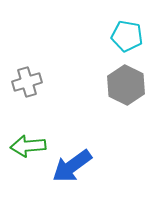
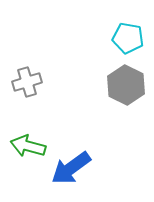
cyan pentagon: moved 1 px right, 2 px down
green arrow: rotated 20 degrees clockwise
blue arrow: moved 1 px left, 2 px down
